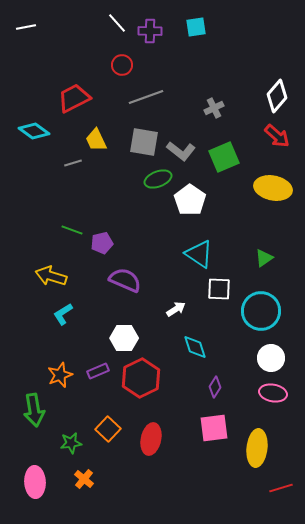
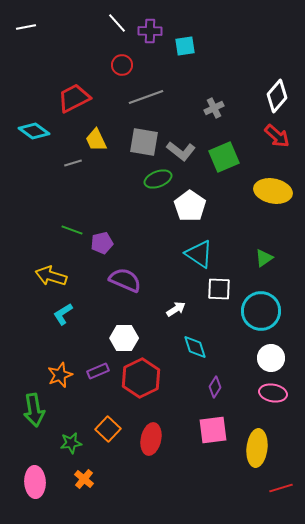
cyan square at (196, 27): moved 11 px left, 19 px down
yellow ellipse at (273, 188): moved 3 px down
white pentagon at (190, 200): moved 6 px down
pink square at (214, 428): moved 1 px left, 2 px down
